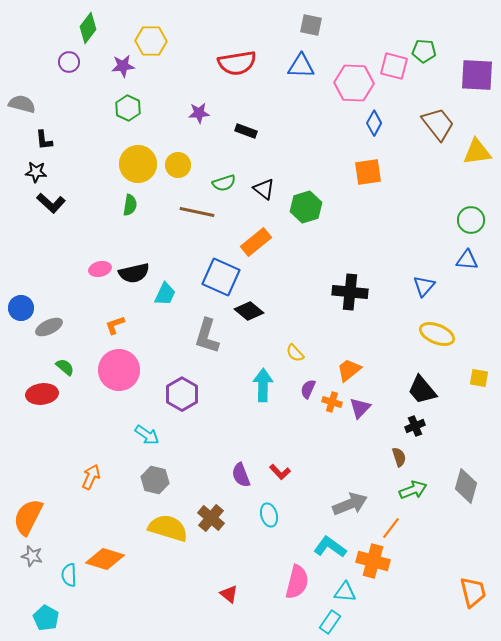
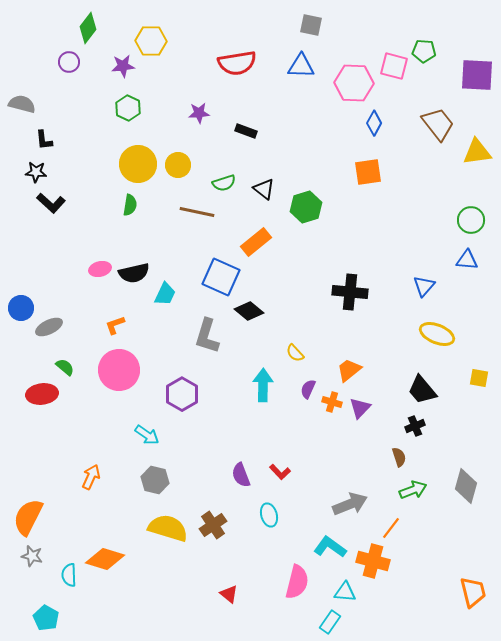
brown cross at (211, 518): moved 2 px right, 7 px down; rotated 16 degrees clockwise
